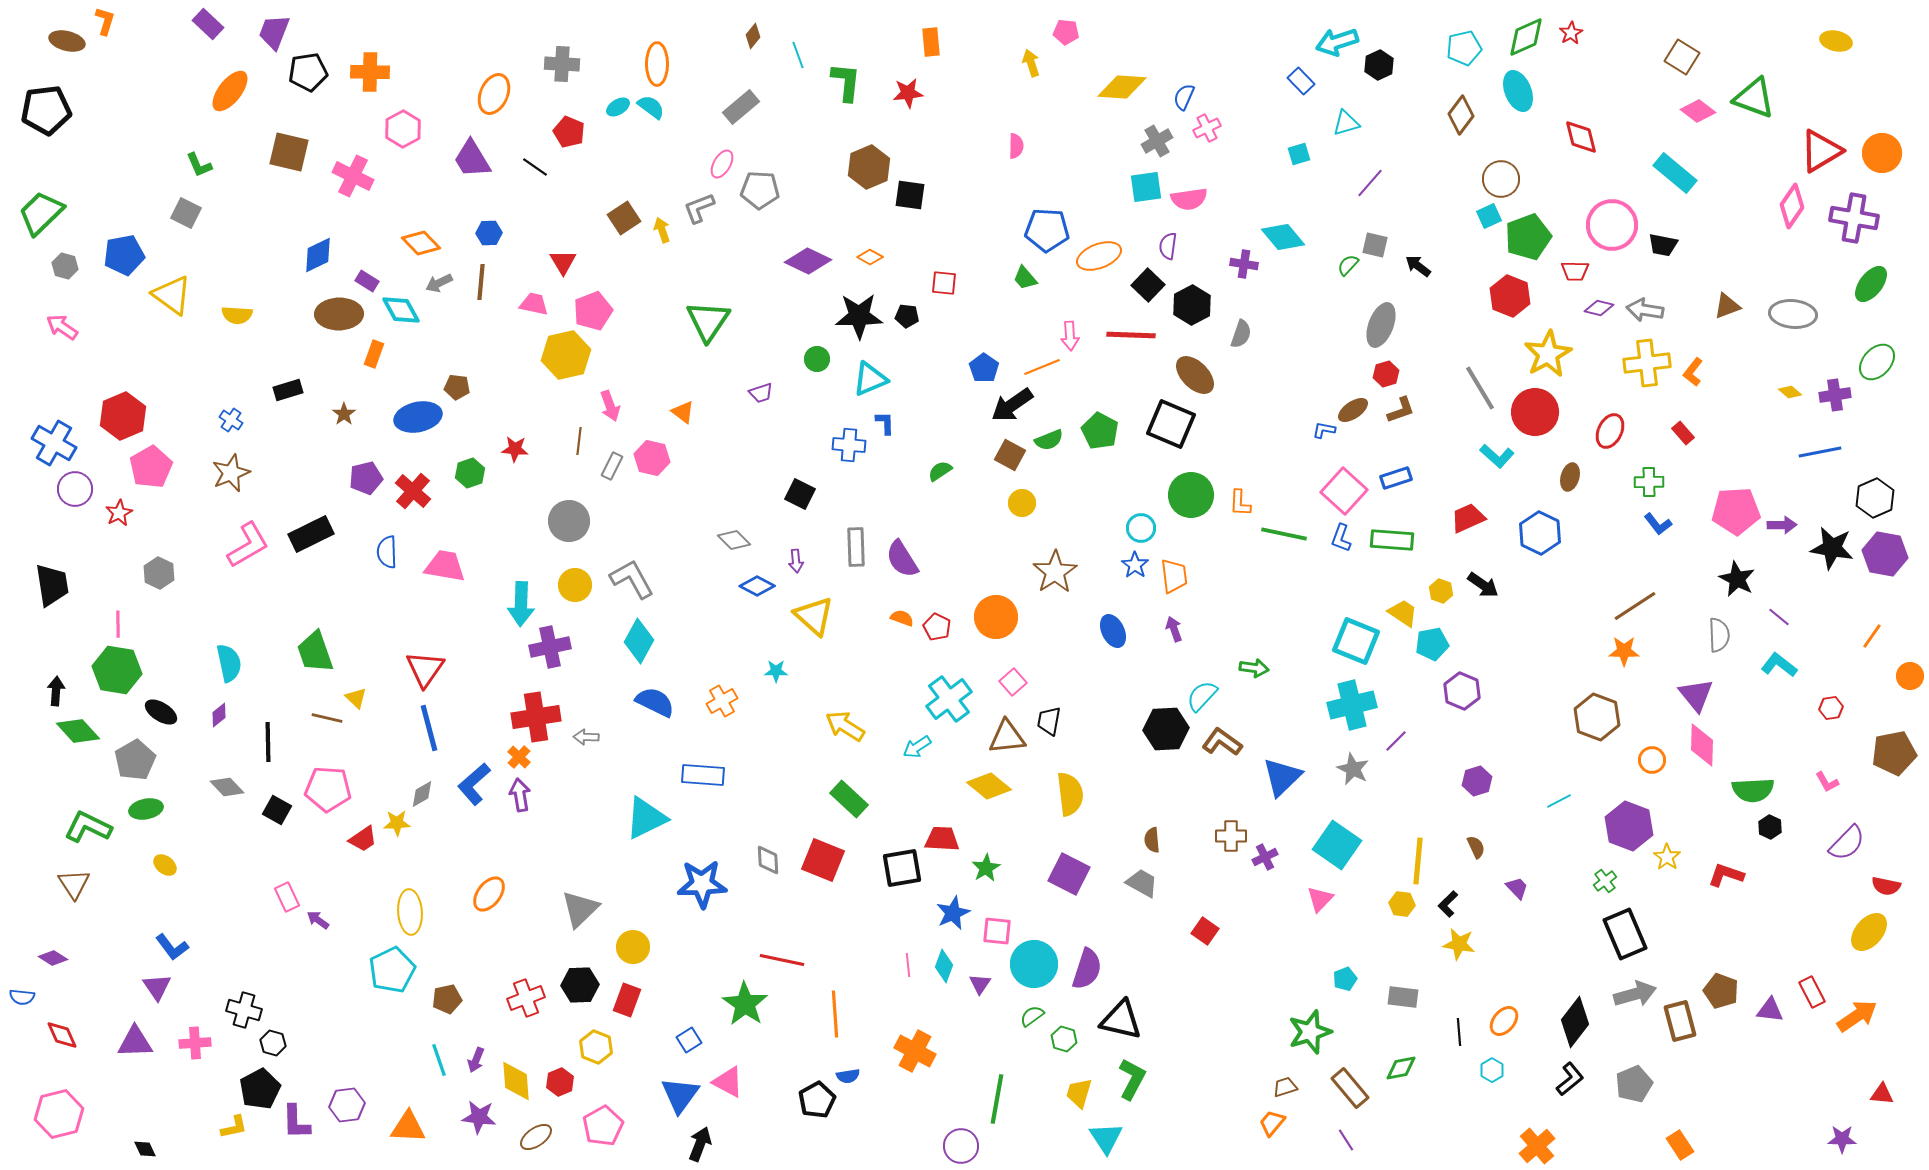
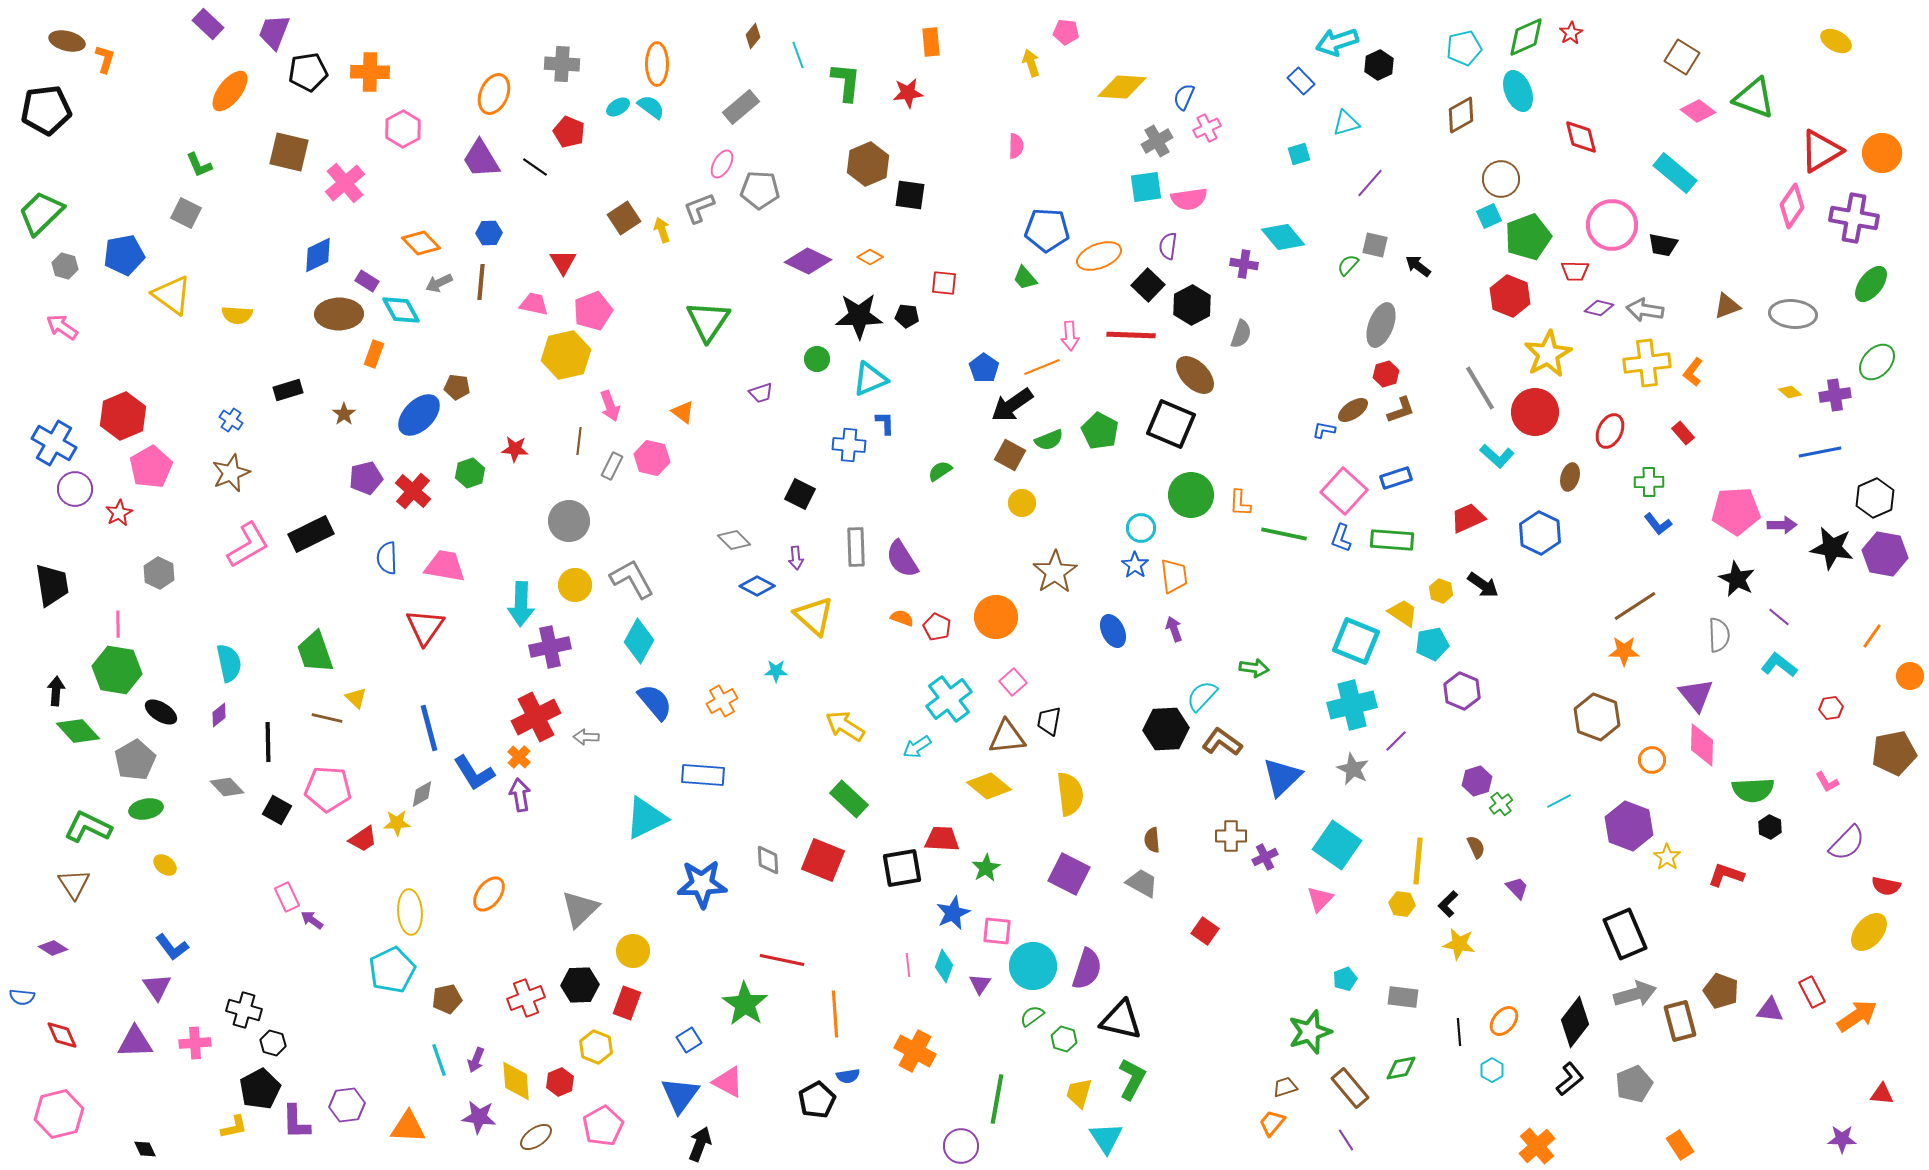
orange L-shape at (105, 21): moved 38 px down
yellow ellipse at (1836, 41): rotated 16 degrees clockwise
brown diamond at (1461, 115): rotated 24 degrees clockwise
purple trapezoid at (472, 159): moved 9 px right
brown hexagon at (869, 167): moved 1 px left, 3 px up
pink cross at (353, 176): moved 8 px left, 7 px down; rotated 24 degrees clockwise
blue ellipse at (418, 417): moved 1 px right, 2 px up; rotated 33 degrees counterclockwise
blue semicircle at (387, 552): moved 6 px down
purple arrow at (796, 561): moved 3 px up
red triangle at (425, 669): moved 42 px up
blue semicircle at (655, 702): rotated 24 degrees clockwise
red cross at (536, 717): rotated 18 degrees counterclockwise
blue L-shape at (474, 784): moved 11 px up; rotated 81 degrees counterclockwise
green cross at (1605, 881): moved 104 px left, 77 px up
purple arrow at (318, 920): moved 6 px left
yellow circle at (633, 947): moved 4 px down
purple diamond at (53, 958): moved 10 px up
cyan circle at (1034, 964): moved 1 px left, 2 px down
red rectangle at (627, 1000): moved 3 px down
